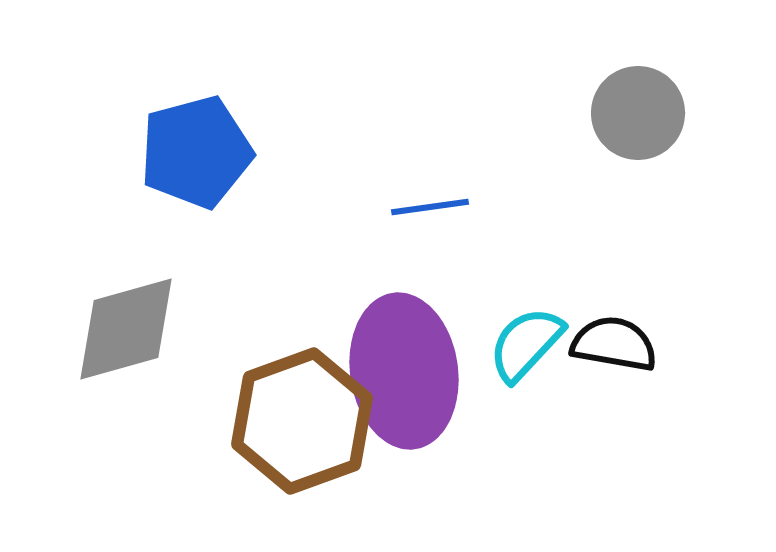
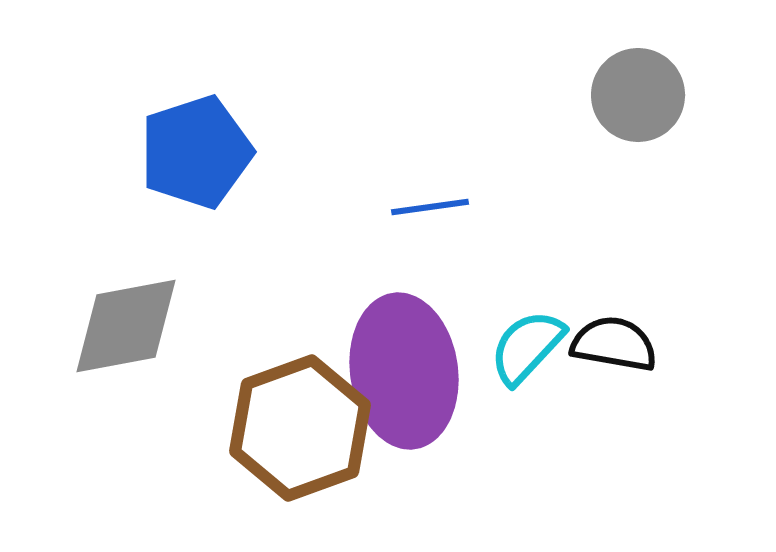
gray circle: moved 18 px up
blue pentagon: rotated 3 degrees counterclockwise
gray diamond: moved 3 px up; rotated 5 degrees clockwise
cyan semicircle: moved 1 px right, 3 px down
brown hexagon: moved 2 px left, 7 px down
